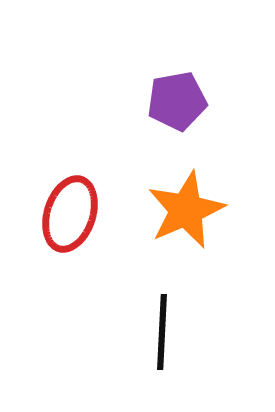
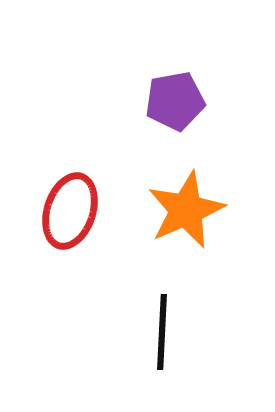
purple pentagon: moved 2 px left
red ellipse: moved 3 px up
